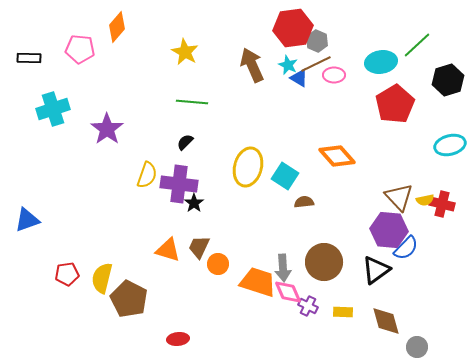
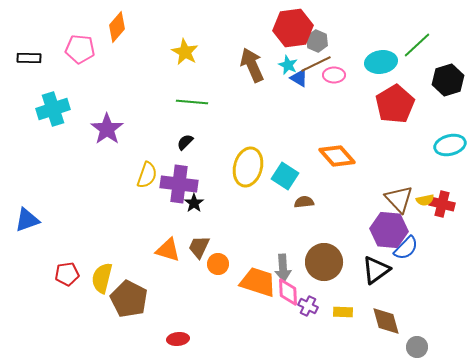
brown triangle at (399, 197): moved 2 px down
pink diamond at (288, 292): rotated 20 degrees clockwise
